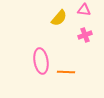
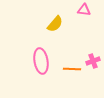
yellow semicircle: moved 4 px left, 6 px down
pink cross: moved 8 px right, 26 px down
orange line: moved 6 px right, 3 px up
